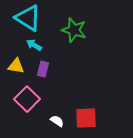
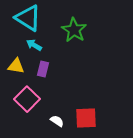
green star: rotated 15 degrees clockwise
